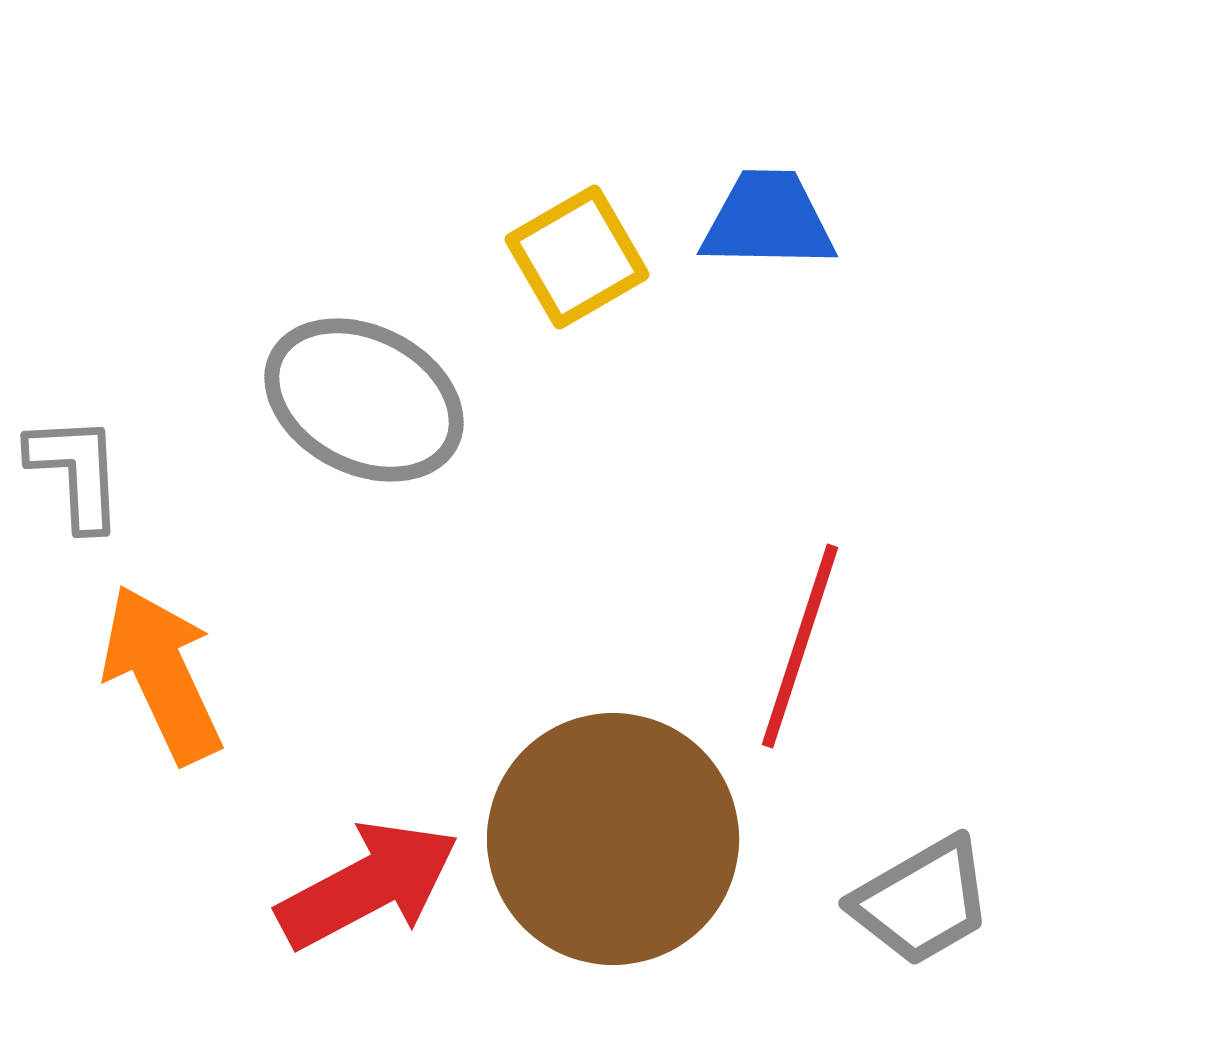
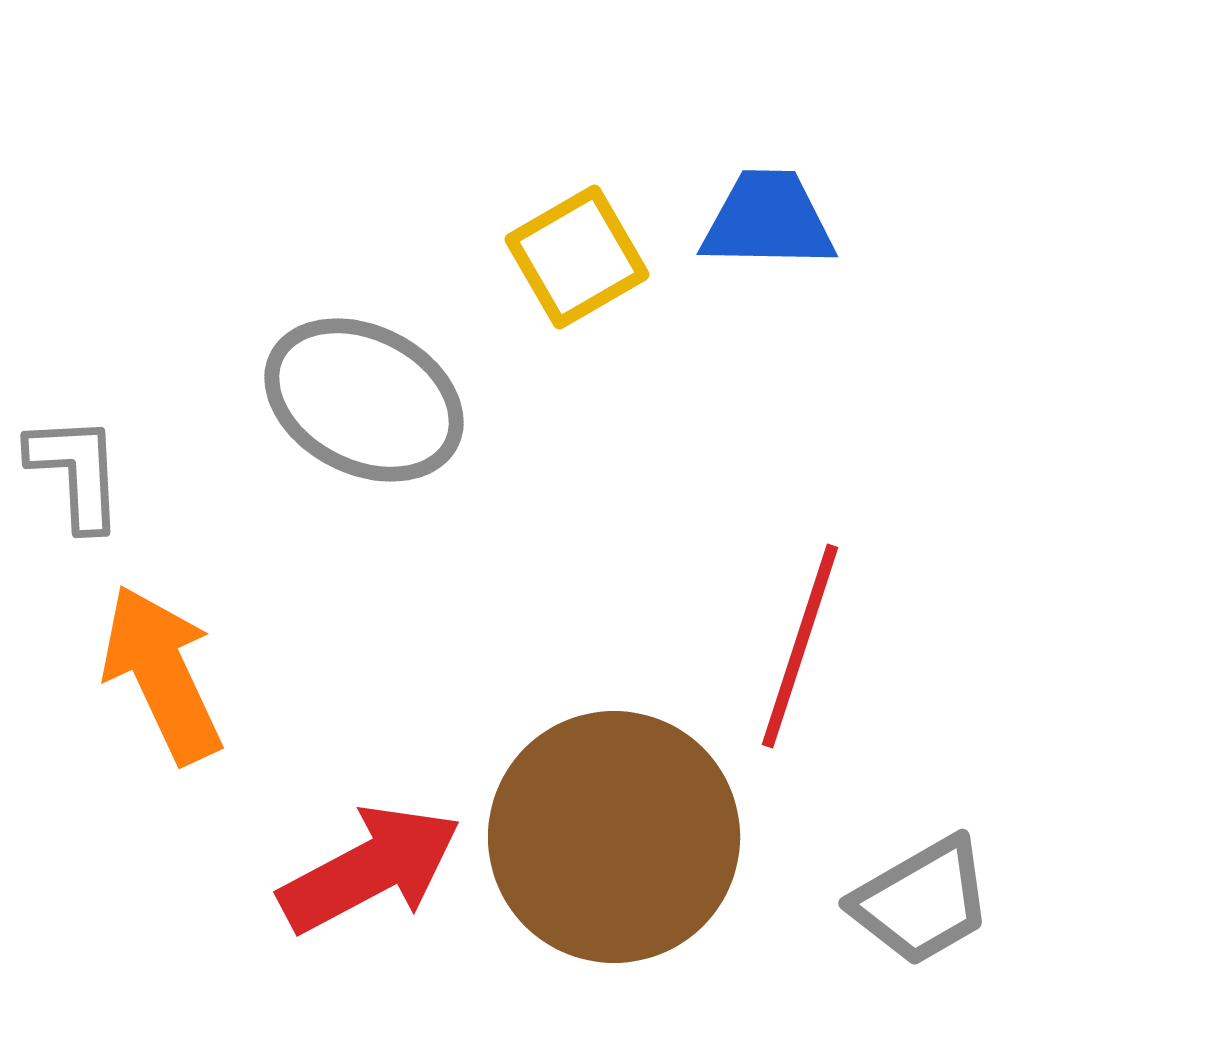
brown circle: moved 1 px right, 2 px up
red arrow: moved 2 px right, 16 px up
